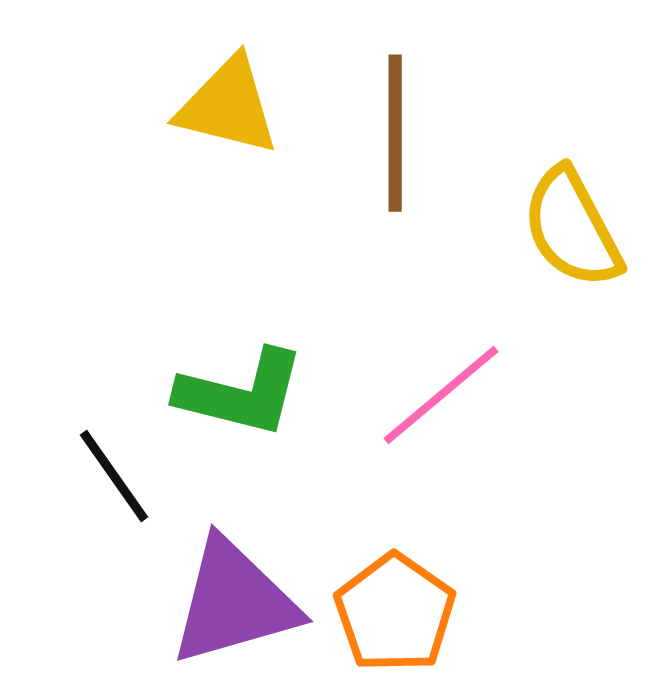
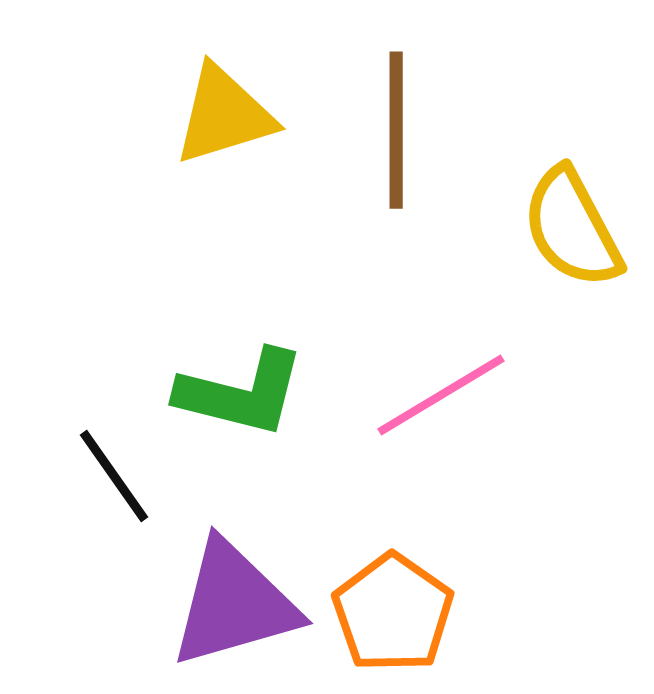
yellow triangle: moved 4 px left, 9 px down; rotated 31 degrees counterclockwise
brown line: moved 1 px right, 3 px up
pink line: rotated 9 degrees clockwise
purple triangle: moved 2 px down
orange pentagon: moved 2 px left
